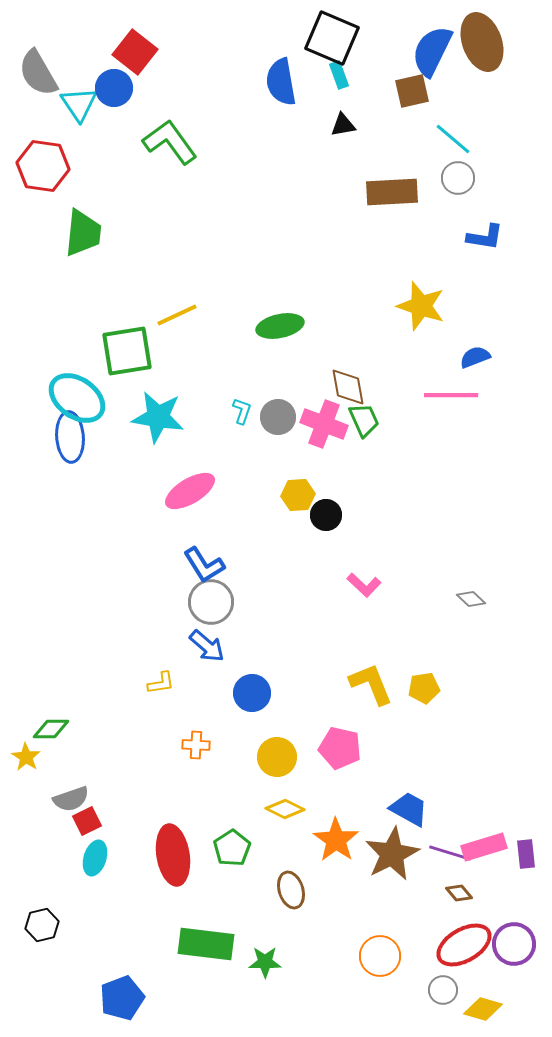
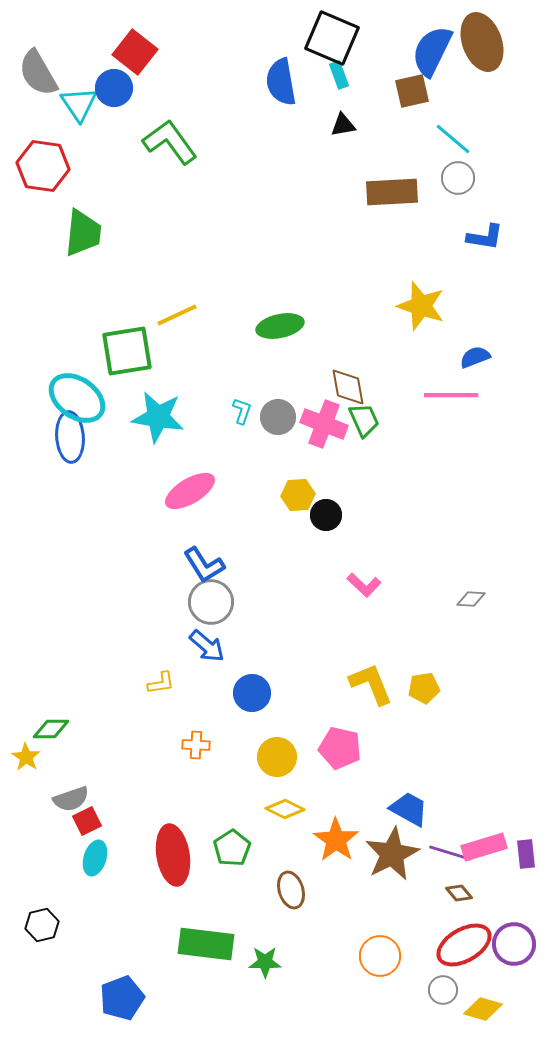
gray diamond at (471, 599): rotated 40 degrees counterclockwise
